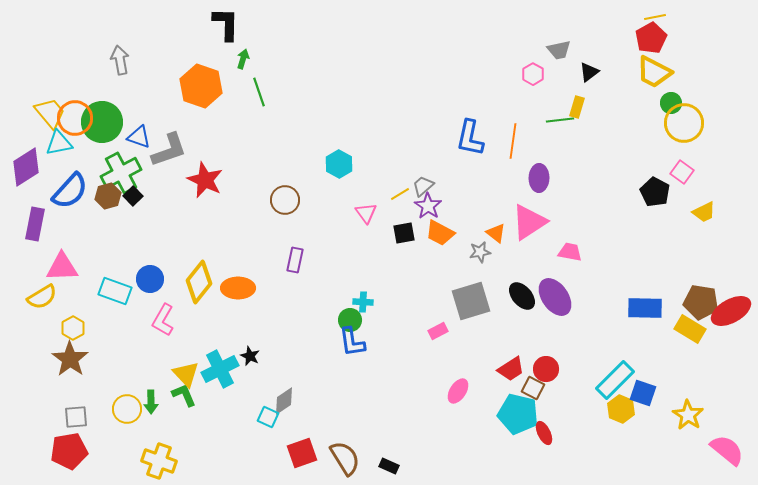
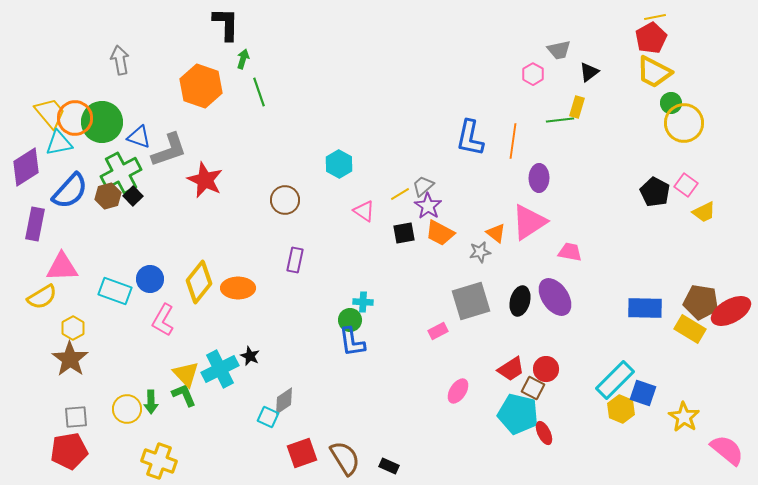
pink square at (682, 172): moved 4 px right, 13 px down
pink triangle at (366, 213): moved 2 px left, 2 px up; rotated 20 degrees counterclockwise
black ellipse at (522, 296): moved 2 px left, 5 px down; rotated 56 degrees clockwise
yellow star at (688, 415): moved 4 px left, 2 px down
